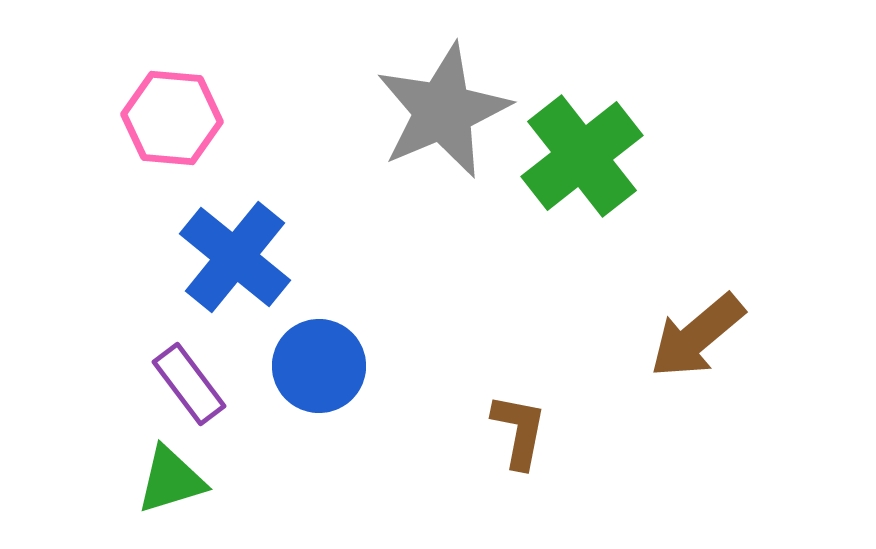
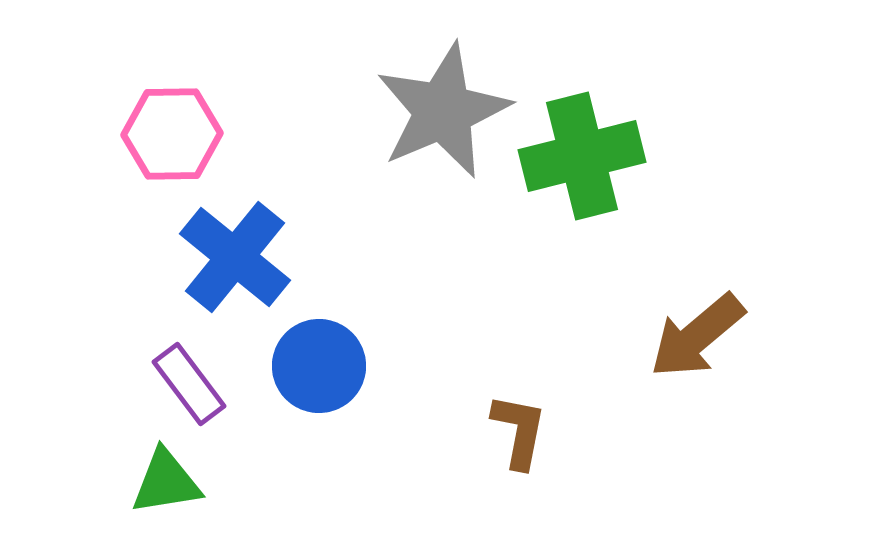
pink hexagon: moved 16 px down; rotated 6 degrees counterclockwise
green cross: rotated 24 degrees clockwise
green triangle: moved 5 px left, 2 px down; rotated 8 degrees clockwise
